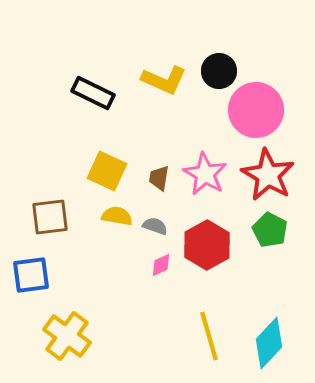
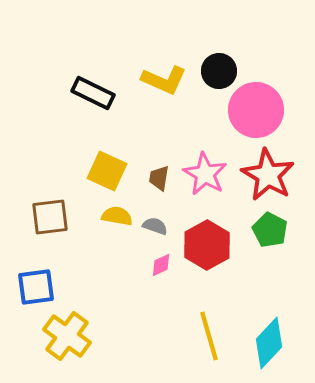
blue square: moved 5 px right, 12 px down
